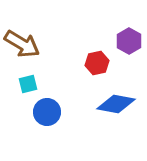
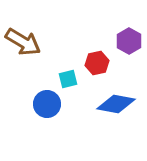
brown arrow: moved 1 px right, 2 px up
cyan square: moved 40 px right, 5 px up
blue circle: moved 8 px up
